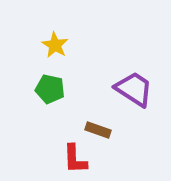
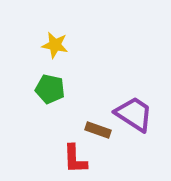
yellow star: rotated 20 degrees counterclockwise
purple trapezoid: moved 25 px down
